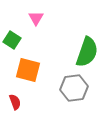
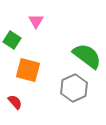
pink triangle: moved 3 px down
green semicircle: moved 4 px down; rotated 72 degrees counterclockwise
gray hexagon: rotated 16 degrees counterclockwise
red semicircle: rotated 21 degrees counterclockwise
